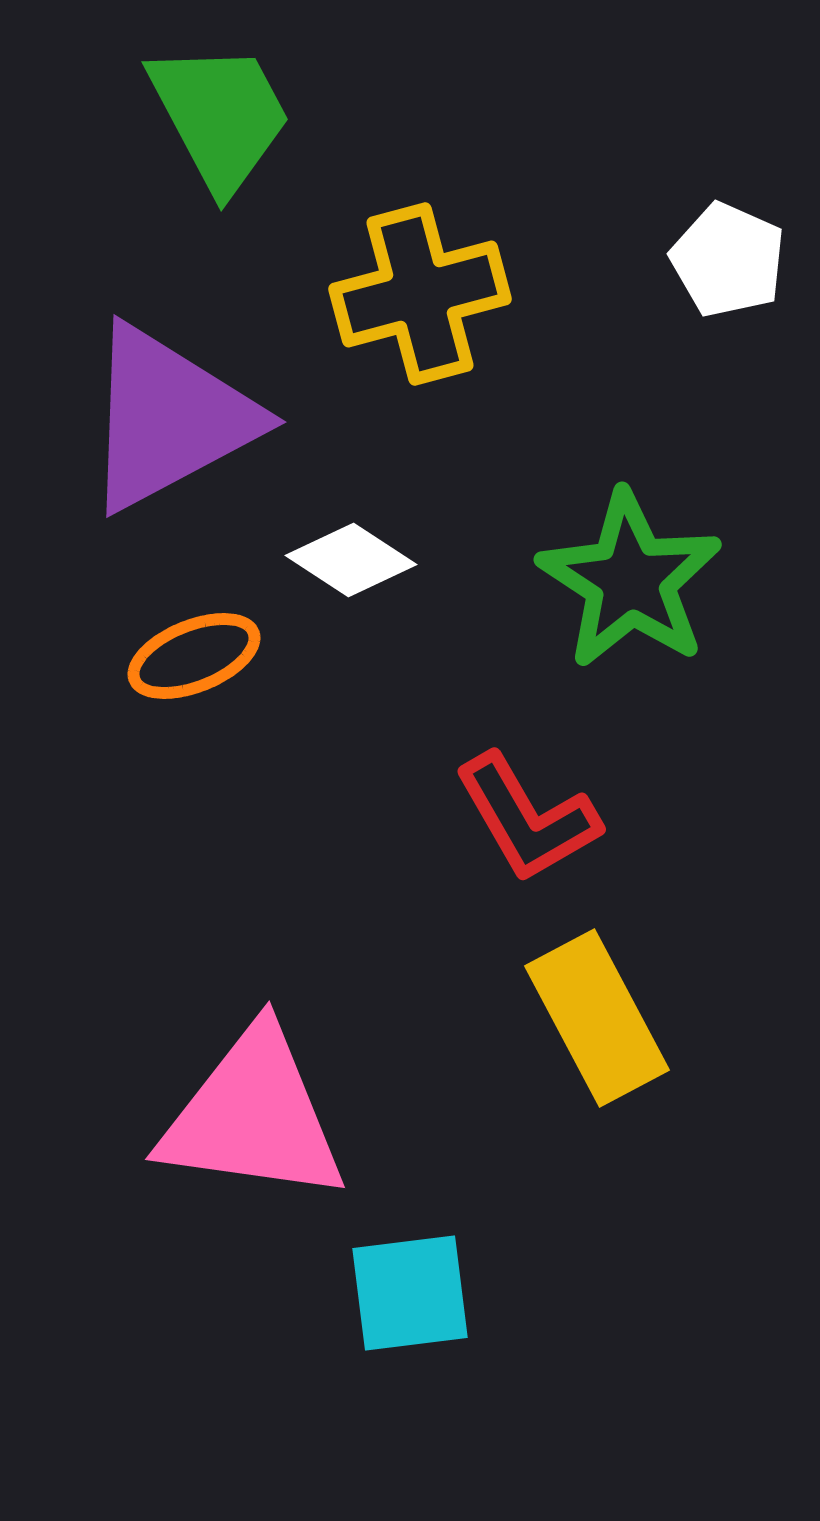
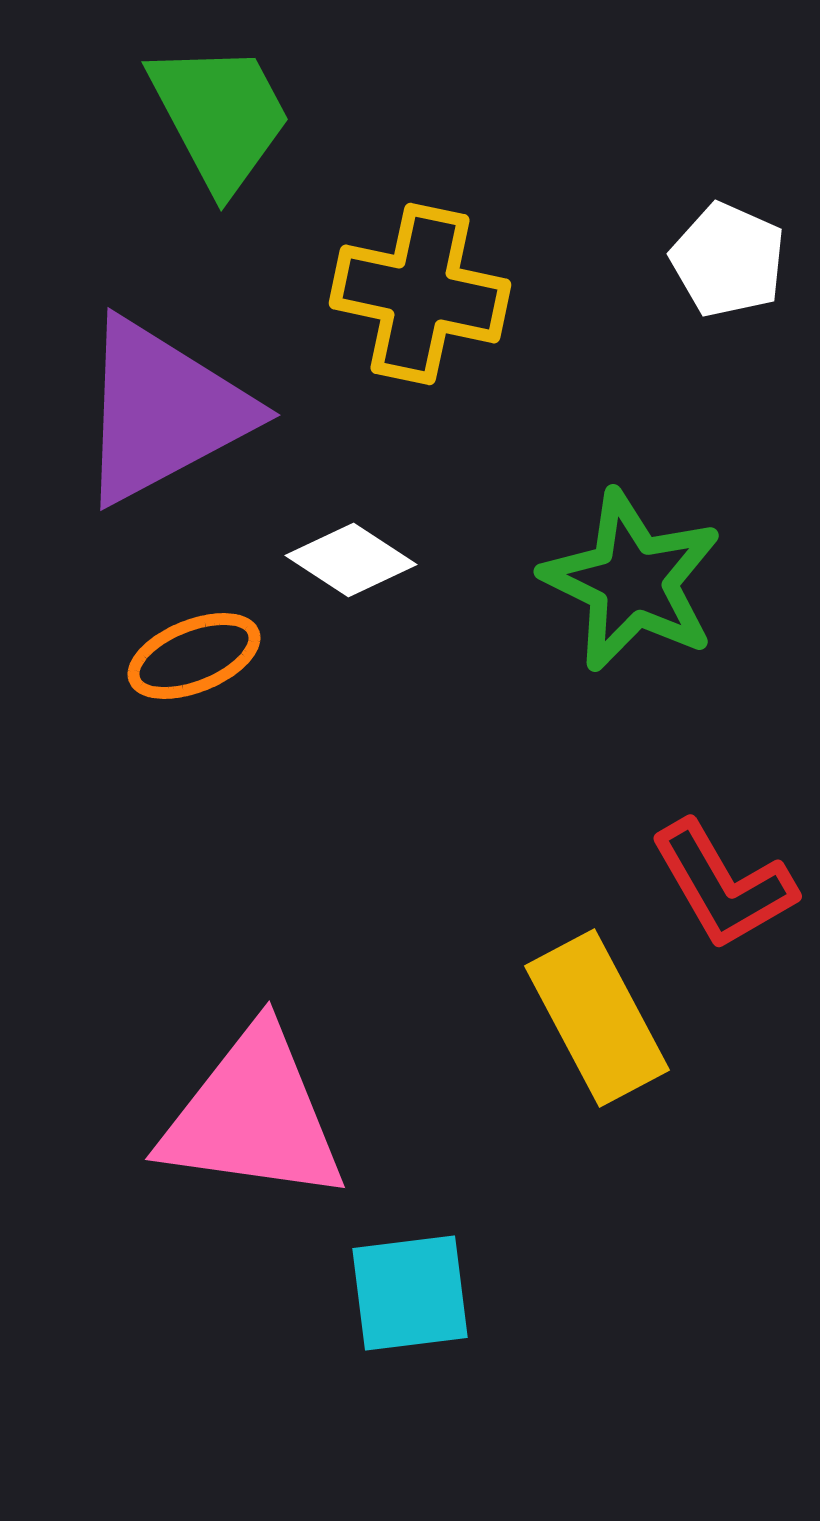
yellow cross: rotated 27 degrees clockwise
purple triangle: moved 6 px left, 7 px up
green star: moved 2 px right, 1 px down; rotated 7 degrees counterclockwise
red L-shape: moved 196 px right, 67 px down
